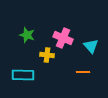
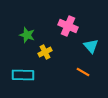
pink cross: moved 5 px right, 12 px up
yellow cross: moved 2 px left, 3 px up; rotated 32 degrees counterclockwise
orange line: rotated 32 degrees clockwise
